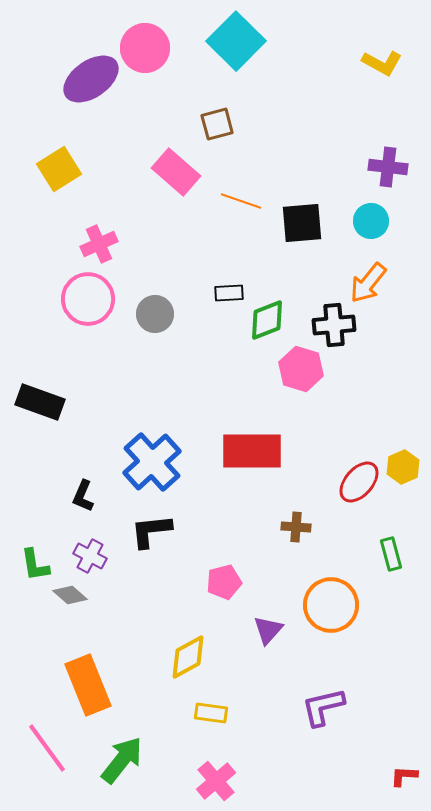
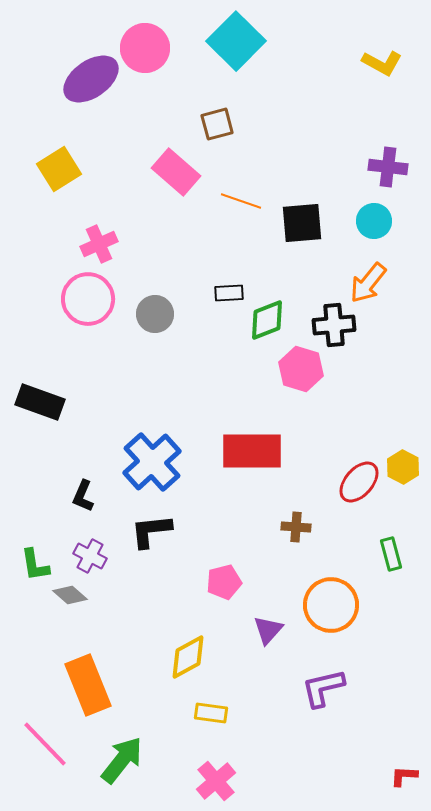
cyan circle at (371, 221): moved 3 px right
yellow hexagon at (403, 467): rotated 8 degrees counterclockwise
purple L-shape at (323, 707): moved 19 px up
pink line at (47, 748): moved 2 px left, 4 px up; rotated 8 degrees counterclockwise
